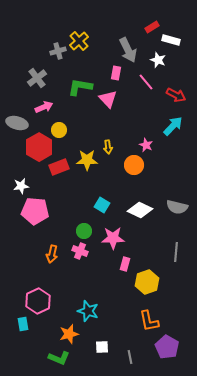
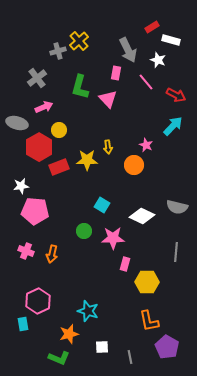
green L-shape at (80, 87): rotated 85 degrees counterclockwise
white diamond at (140, 210): moved 2 px right, 6 px down
pink cross at (80, 251): moved 54 px left
yellow hexagon at (147, 282): rotated 20 degrees clockwise
